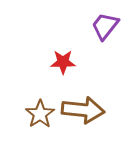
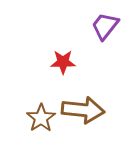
brown star: moved 1 px right, 4 px down
